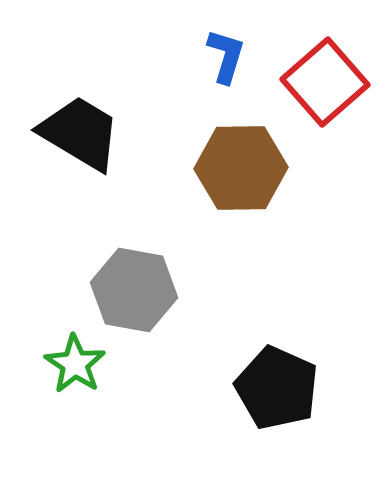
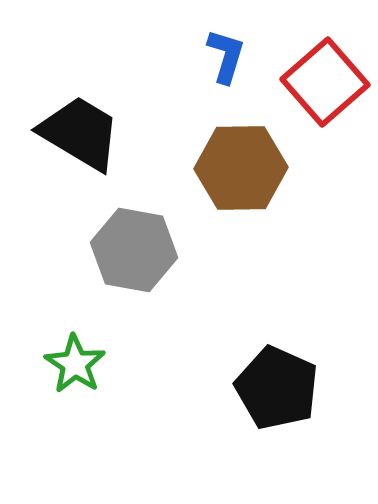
gray hexagon: moved 40 px up
